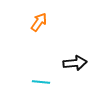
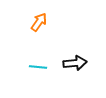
cyan line: moved 3 px left, 15 px up
